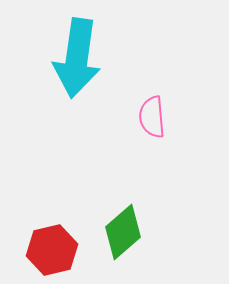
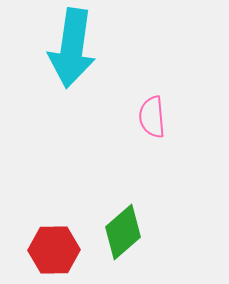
cyan arrow: moved 5 px left, 10 px up
red hexagon: moved 2 px right; rotated 12 degrees clockwise
